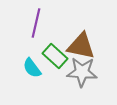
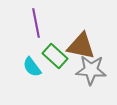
purple line: rotated 24 degrees counterclockwise
cyan semicircle: moved 1 px up
gray star: moved 9 px right, 2 px up
